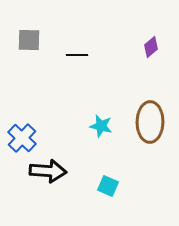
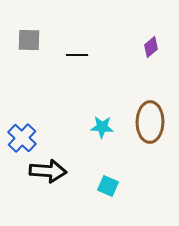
cyan star: moved 1 px right, 1 px down; rotated 10 degrees counterclockwise
